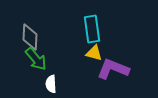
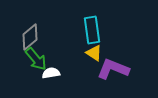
cyan rectangle: moved 1 px down
gray diamond: rotated 48 degrees clockwise
yellow triangle: rotated 18 degrees clockwise
white semicircle: moved 11 px up; rotated 84 degrees clockwise
